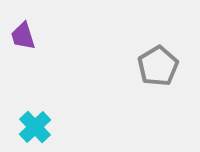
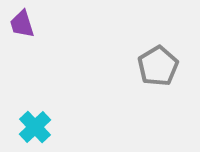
purple trapezoid: moved 1 px left, 12 px up
